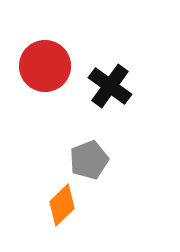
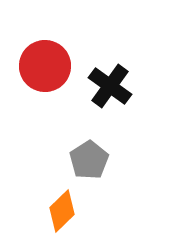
gray pentagon: rotated 12 degrees counterclockwise
orange diamond: moved 6 px down
